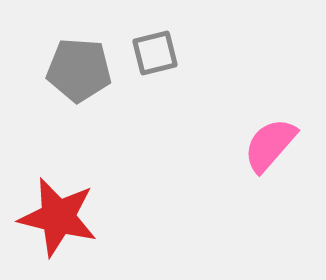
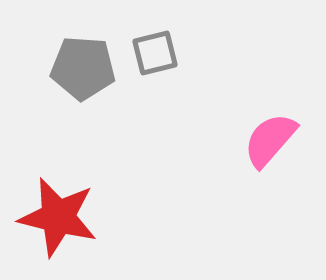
gray pentagon: moved 4 px right, 2 px up
pink semicircle: moved 5 px up
